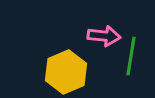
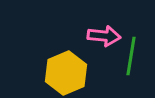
yellow hexagon: moved 1 px down
